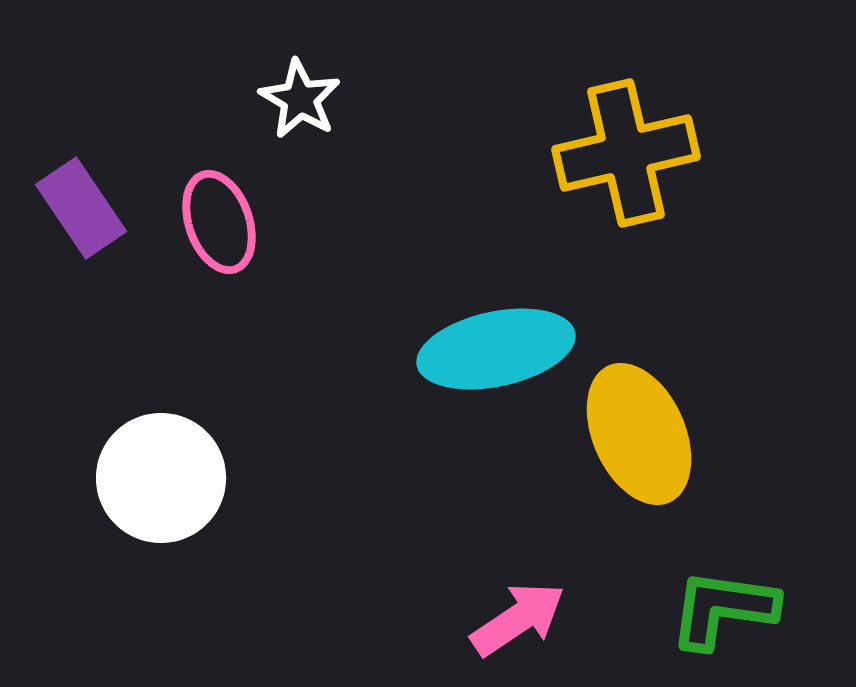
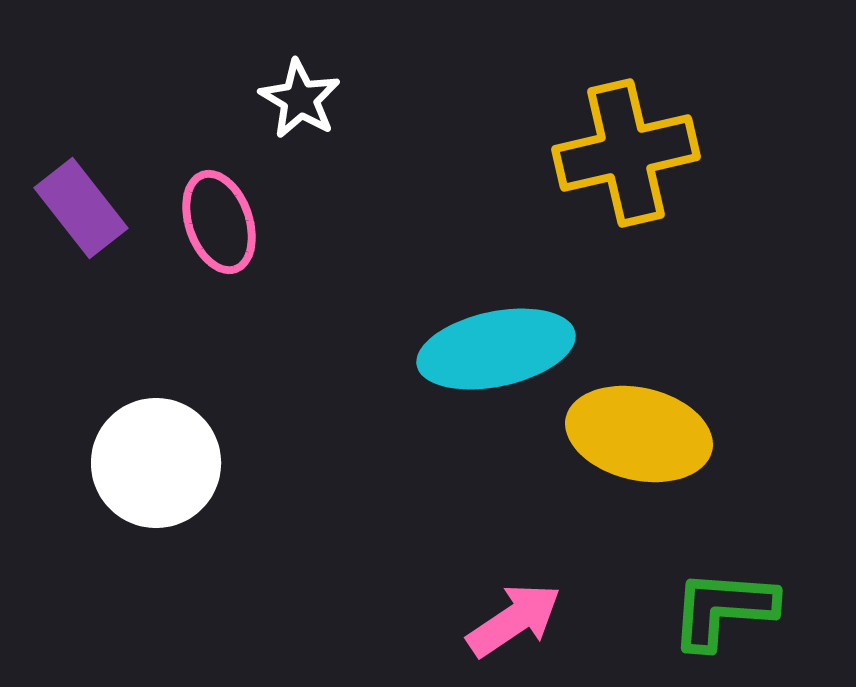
purple rectangle: rotated 4 degrees counterclockwise
yellow ellipse: rotated 53 degrees counterclockwise
white circle: moved 5 px left, 15 px up
green L-shape: rotated 4 degrees counterclockwise
pink arrow: moved 4 px left, 1 px down
